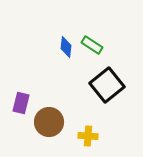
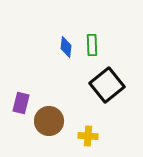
green rectangle: rotated 55 degrees clockwise
brown circle: moved 1 px up
